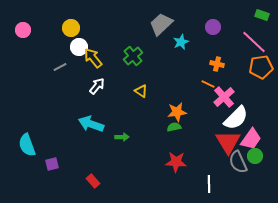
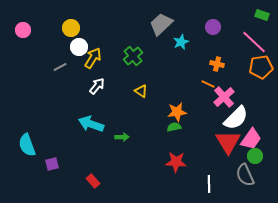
yellow arrow: rotated 70 degrees clockwise
gray semicircle: moved 7 px right, 13 px down
